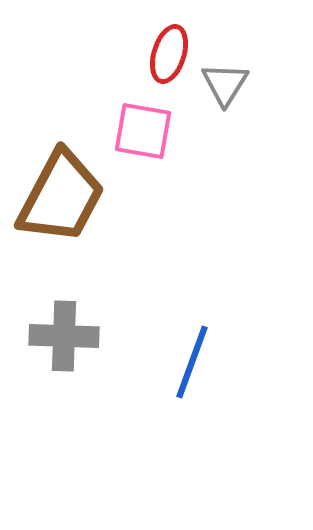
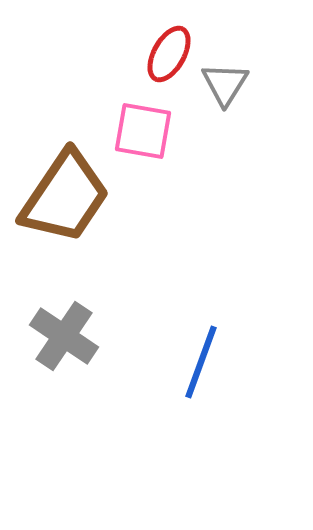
red ellipse: rotated 12 degrees clockwise
brown trapezoid: moved 4 px right; rotated 6 degrees clockwise
gray cross: rotated 32 degrees clockwise
blue line: moved 9 px right
